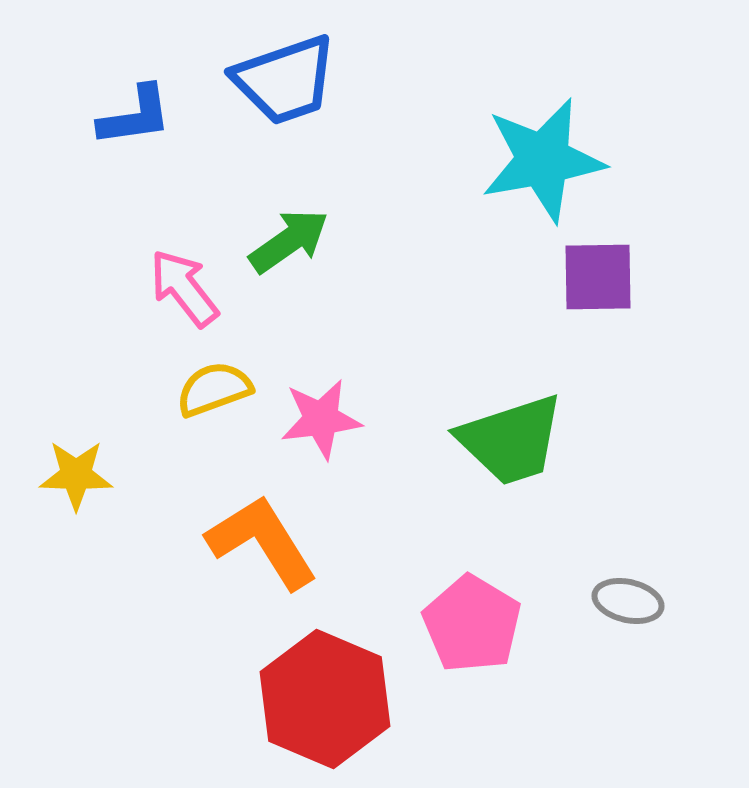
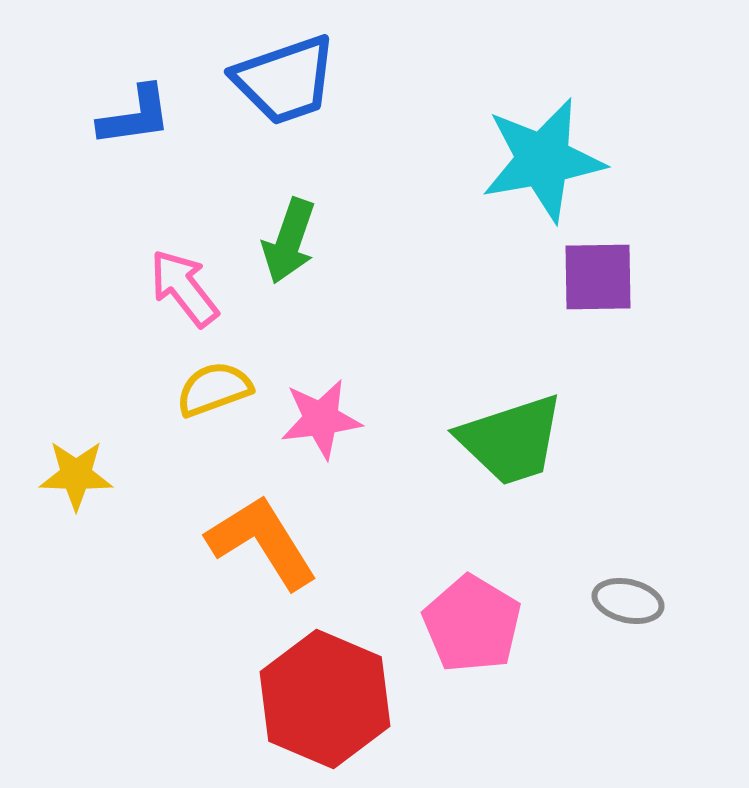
green arrow: rotated 144 degrees clockwise
